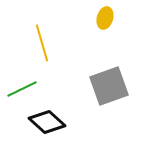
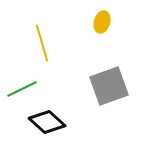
yellow ellipse: moved 3 px left, 4 px down
